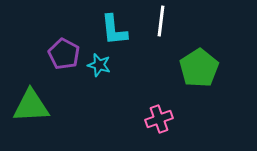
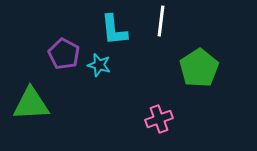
green triangle: moved 2 px up
